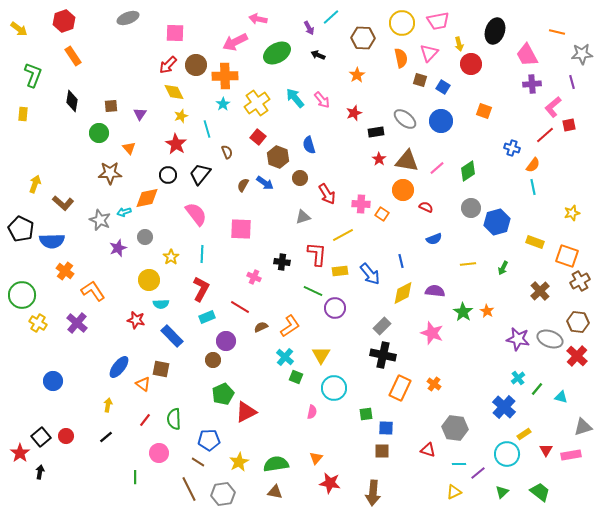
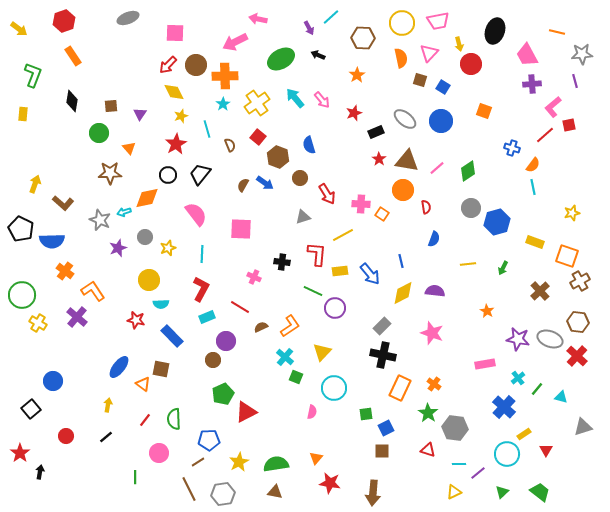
green ellipse at (277, 53): moved 4 px right, 6 px down
purple line at (572, 82): moved 3 px right, 1 px up
black rectangle at (376, 132): rotated 14 degrees counterclockwise
red star at (176, 144): rotated 10 degrees clockwise
brown semicircle at (227, 152): moved 3 px right, 7 px up
red semicircle at (426, 207): rotated 56 degrees clockwise
blue semicircle at (434, 239): rotated 49 degrees counterclockwise
yellow star at (171, 257): moved 3 px left, 9 px up; rotated 14 degrees clockwise
green star at (463, 312): moved 35 px left, 101 px down
purple cross at (77, 323): moved 6 px up
yellow triangle at (321, 355): moved 1 px right, 3 px up; rotated 12 degrees clockwise
blue square at (386, 428): rotated 28 degrees counterclockwise
black square at (41, 437): moved 10 px left, 28 px up
pink rectangle at (571, 455): moved 86 px left, 91 px up
brown line at (198, 462): rotated 64 degrees counterclockwise
